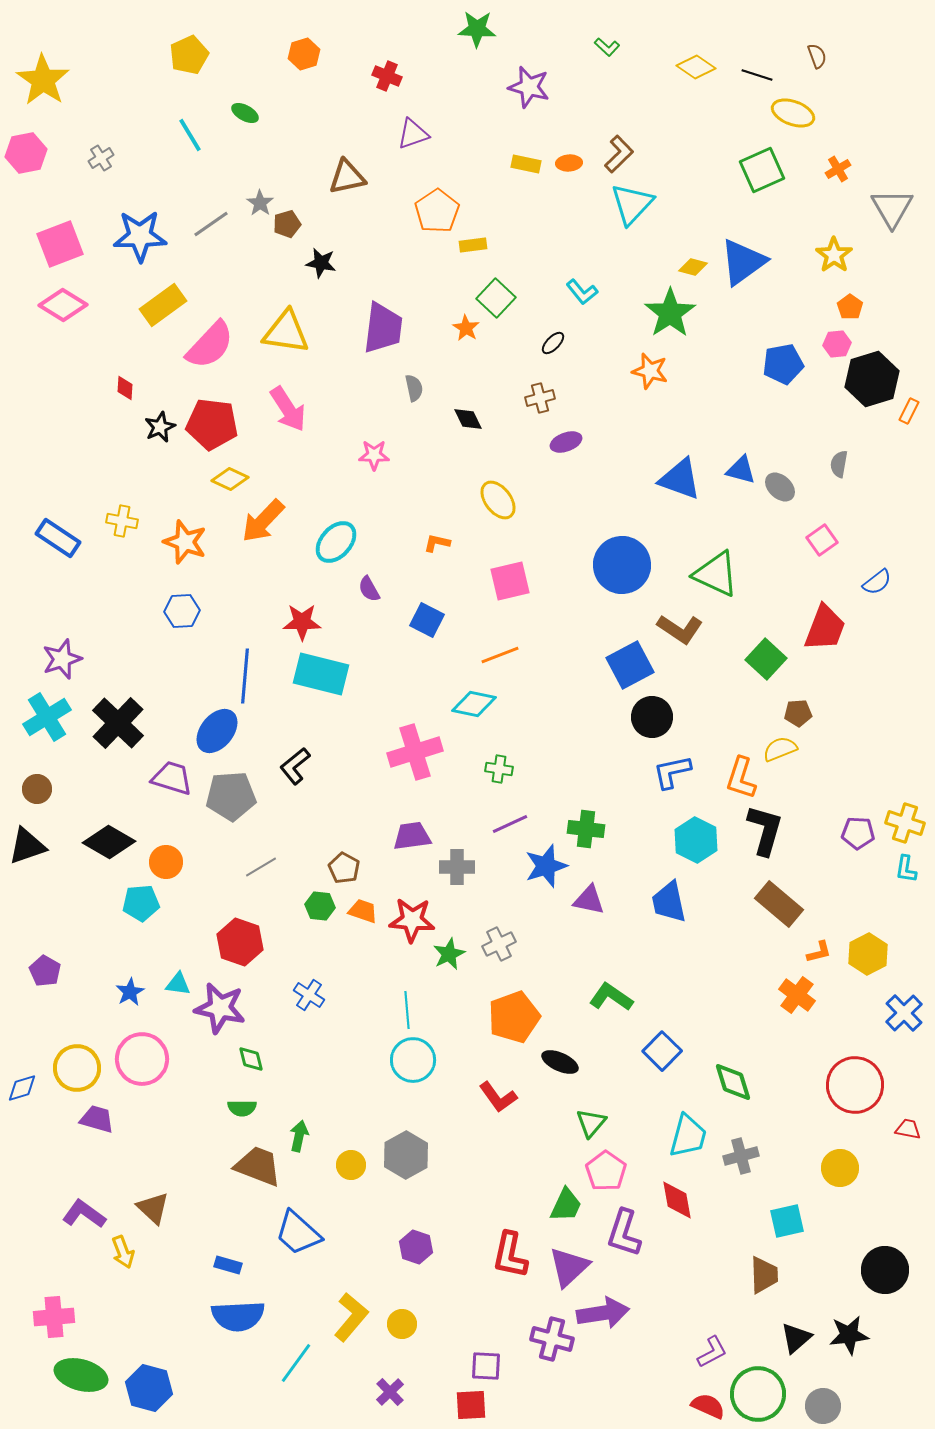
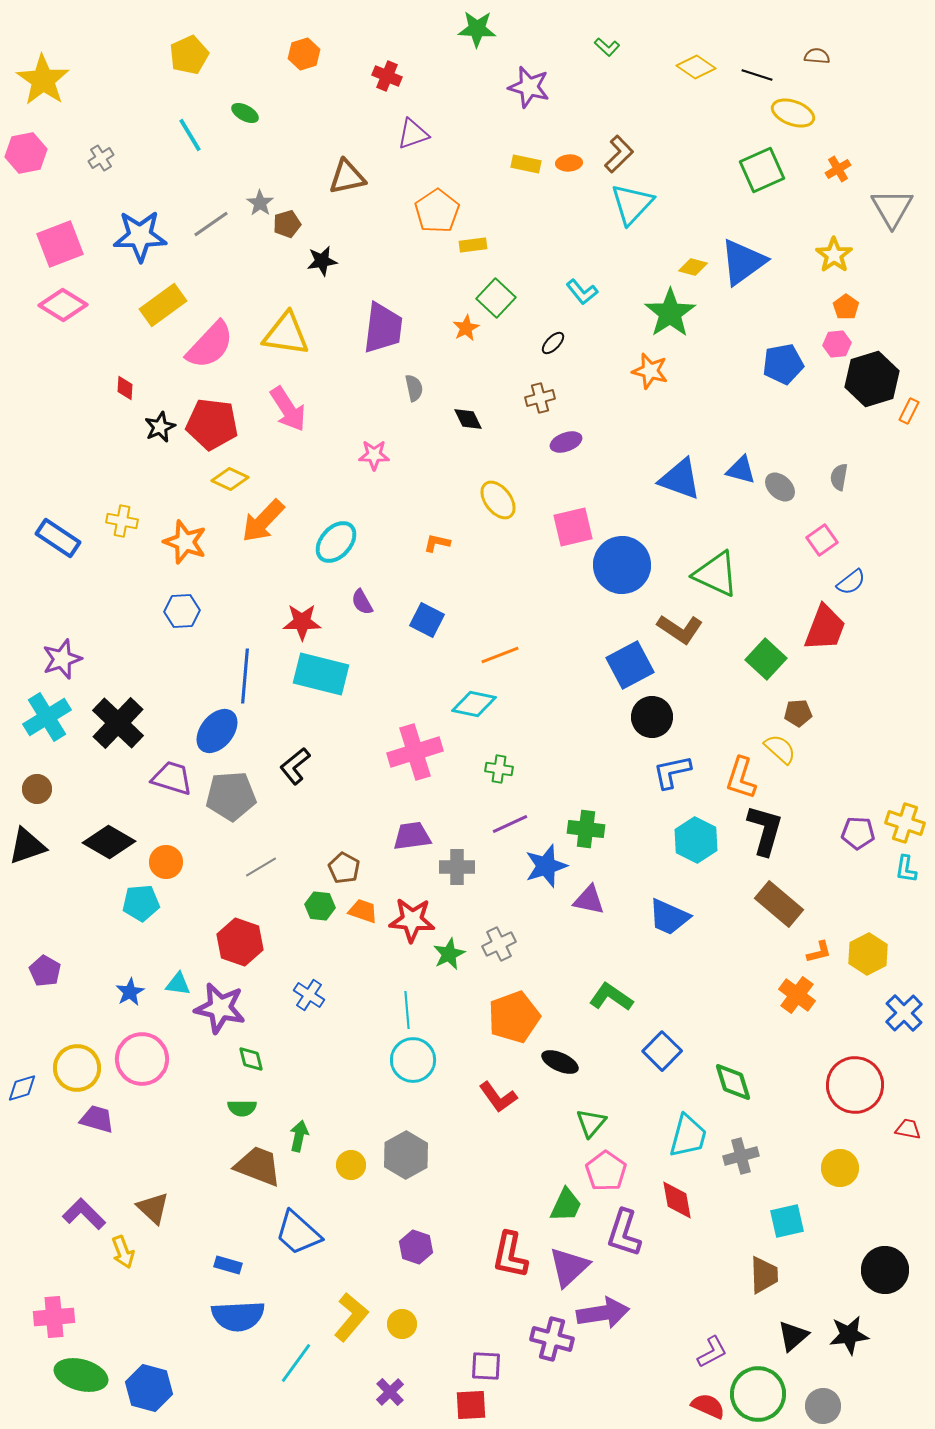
brown semicircle at (817, 56): rotated 65 degrees counterclockwise
black star at (321, 263): moved 1 px right, 2 px up; rotated 20 degrees counterclockwise
orange pentagon at (850, 307): moved 4 px left
orange star at (466, 328): rotated 12 degrees clockwise
yellow triangle at (286, 332): moved 2 px down
gray semicircle at (839, 464): moved 13 px down
pink square at (510, 581): moved 63 px right, 54 px up
blue semicircle at (877, 582): moved 26 px left
purple semicircle at (369, 589): moved 7 px left, 13 px down
yellow semicircle at (780, 749): rotated 64 degrees clockwise
blue trapezoid at (669, 902): moved 15 px down; rotated 54 degrees counterclockwise
purple L-shape at (84, 1214): rotated 9 degrees clockwise
black triangle at (796, 1338): moved 3 px left, 2 px up
